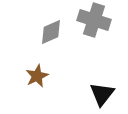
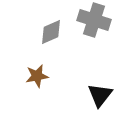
brown star: rotated 15 degrees clockwise
black triangle: moved 2 px left, 1 px down
